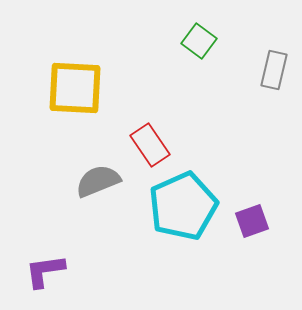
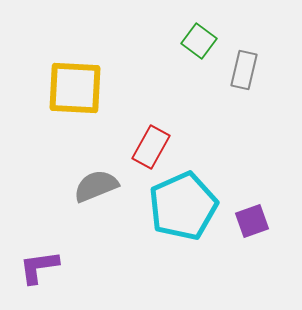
gray rectangle: moved 30 px left
red rectangle: moved 1 px right, 2 px down; rotated 63 degrees clockwise
gray semicircle: moved 2 px left, 5 px down
purple L-shape: moved 6 px left, 4 px up
